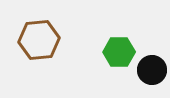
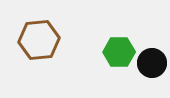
black circle: moved 7 px up
